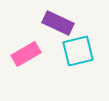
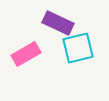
cyan square: moved 3 px up
